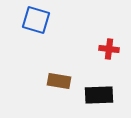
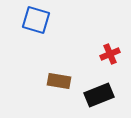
red cross: moved 1 px right, 5 px down; rotated 30 degrees counterclockwise
black rectangle: rotated 20 degrees counterclockwise
